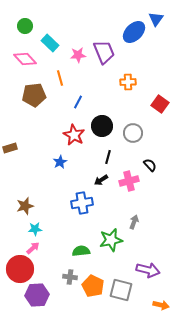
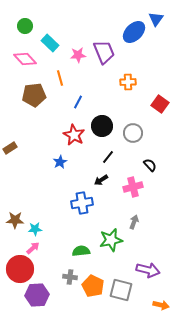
brown rectangle: rotated 16 degrees counterclockwise
black line: rotated 24 degrees clockwise
pink cross: moved 4 px right, 6 px down
brown star: moved 10 px left, 14 px down; rotated 18 degrees clockwise
